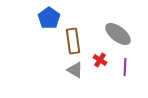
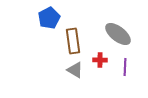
blue pentagon: rotated 10 degrees clockwise
red cross: rotated 32 degrees counterclockwise
